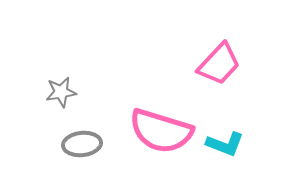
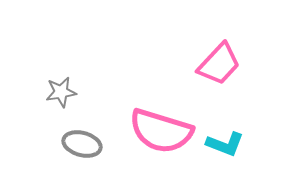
gray ellipse: rotated 21 degrees clockwise
